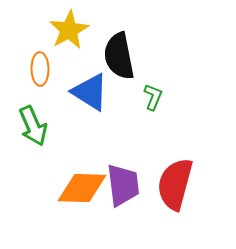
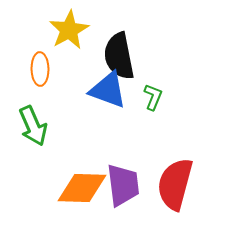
blue triangle: moved 18 px right, 2 px up; rotated 12 degrees counterclockwise
